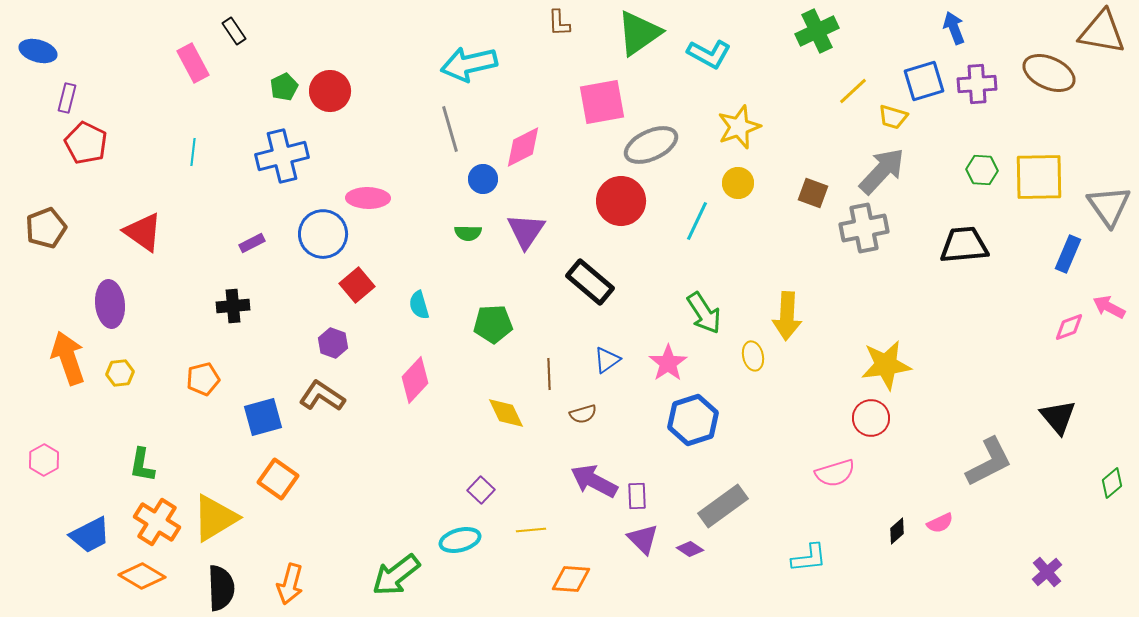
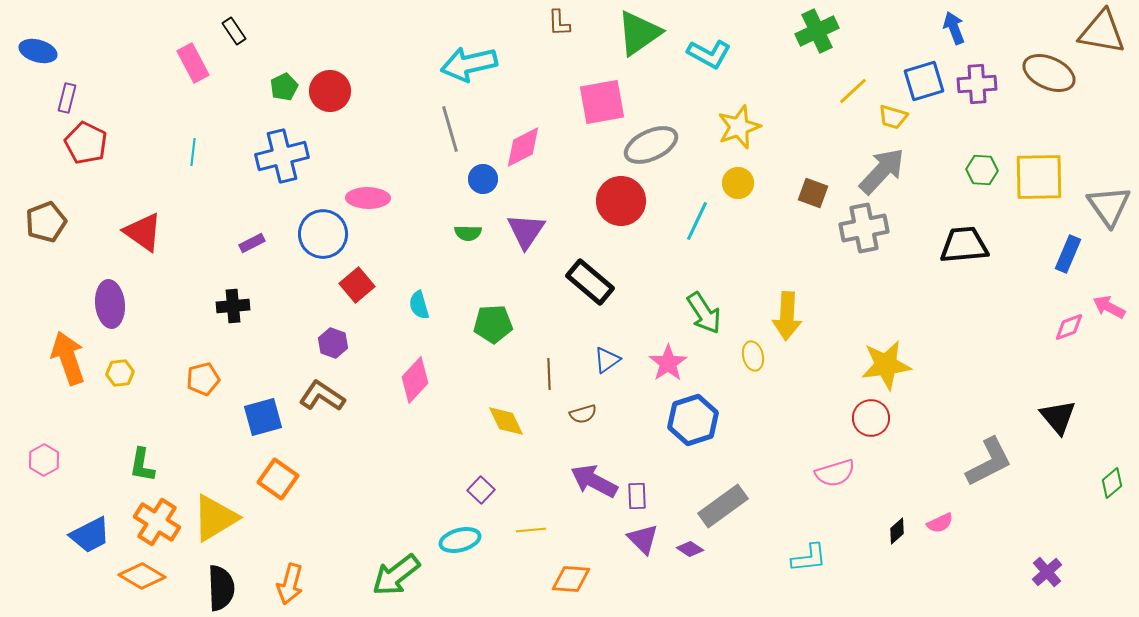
brown pentagon at (46, 228): moved 6 px up
yellow diamond at (506, 413): moved 8 px down
